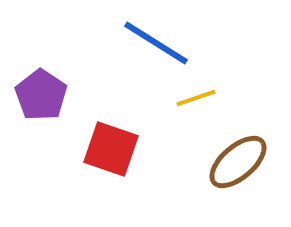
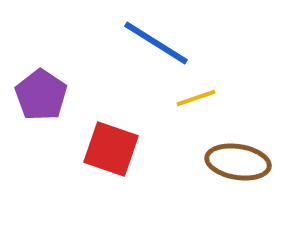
brown ellipse: rotated 50 degrees clockwise
